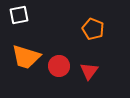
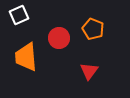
white square: rotated 12 degrees counterclockwise
orange trapezoid: rotated 68 degrees clockwise
red circle: moved 28 px up
